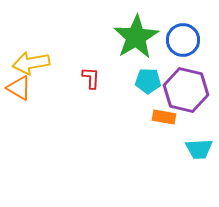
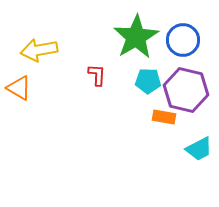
yellow arrow: moved 8 px right, 13 px up
red L-shape: moved 6 px right, 3 px up
cyan trapezoid: rotated 24 degrees counterclockwise
